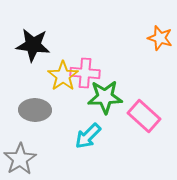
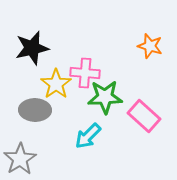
orange star: moved 10 px left, 8 px down
black star: moved 1 px left, 3 px down; rotated 20 degrees counterclockwise
yellow star: moved 7 px left, 8 px down
